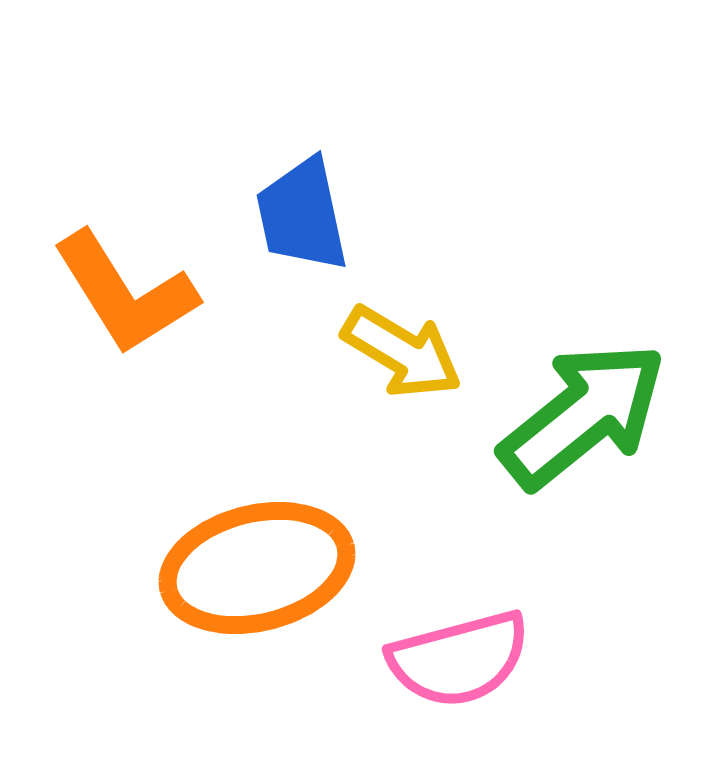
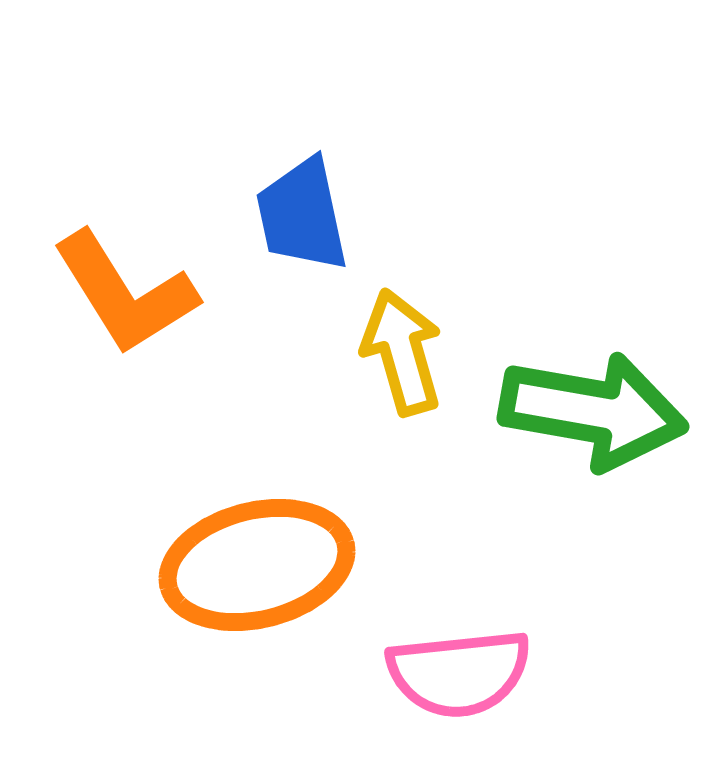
yellow arrow: rotated 137 degrees counterclockwise
green arrow: moved 10 px right, 4 px up; rotated 49 degrees clockwise
orange ellipse: moved 3 px up
pink semicircle: moved 14 px down; rotated 9 degrees clockwise
